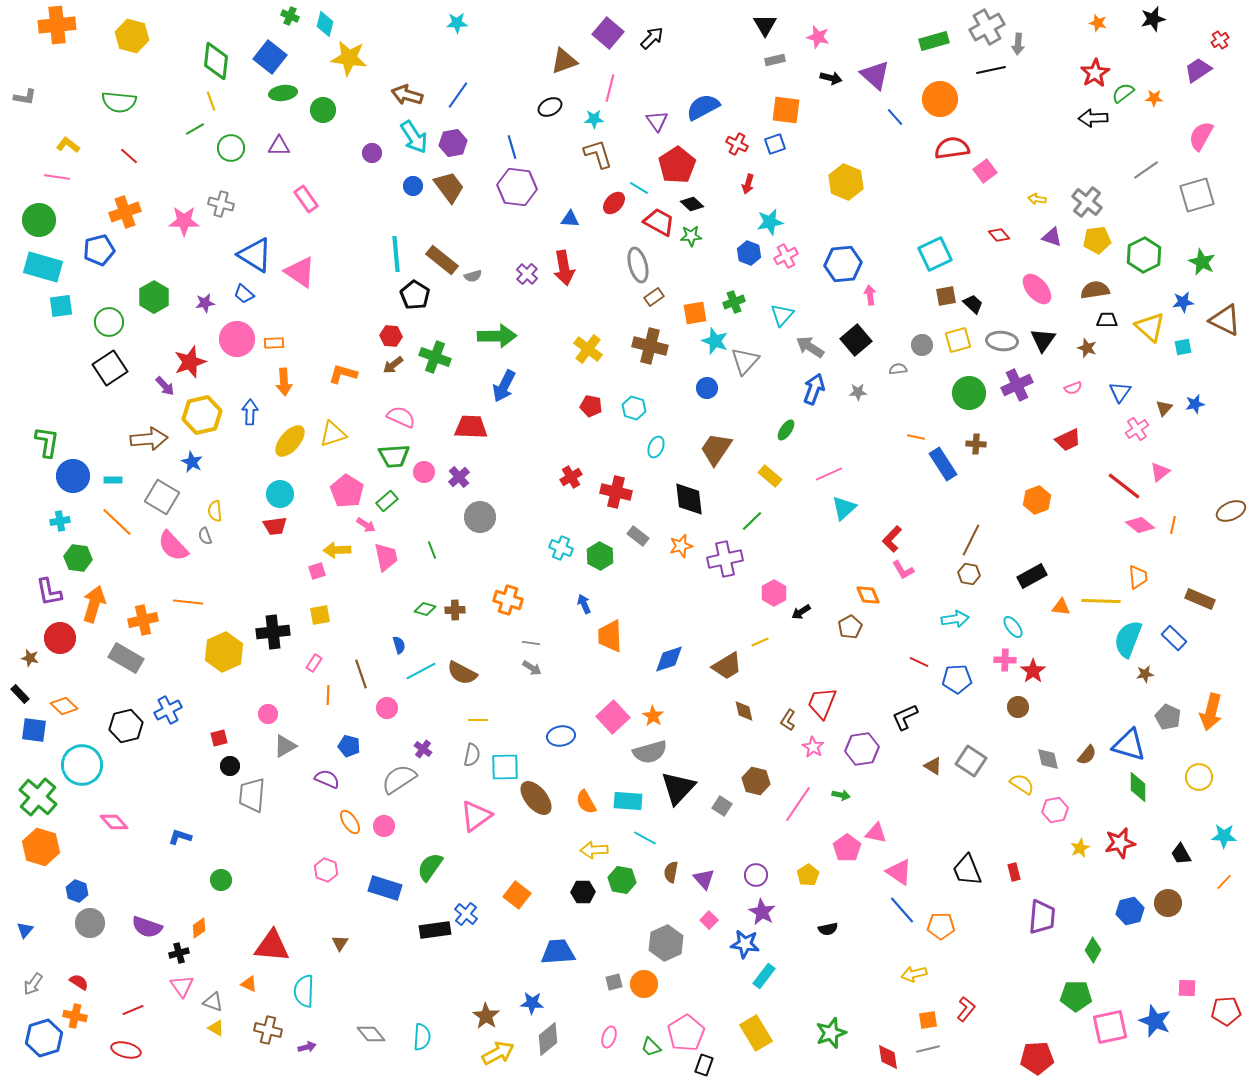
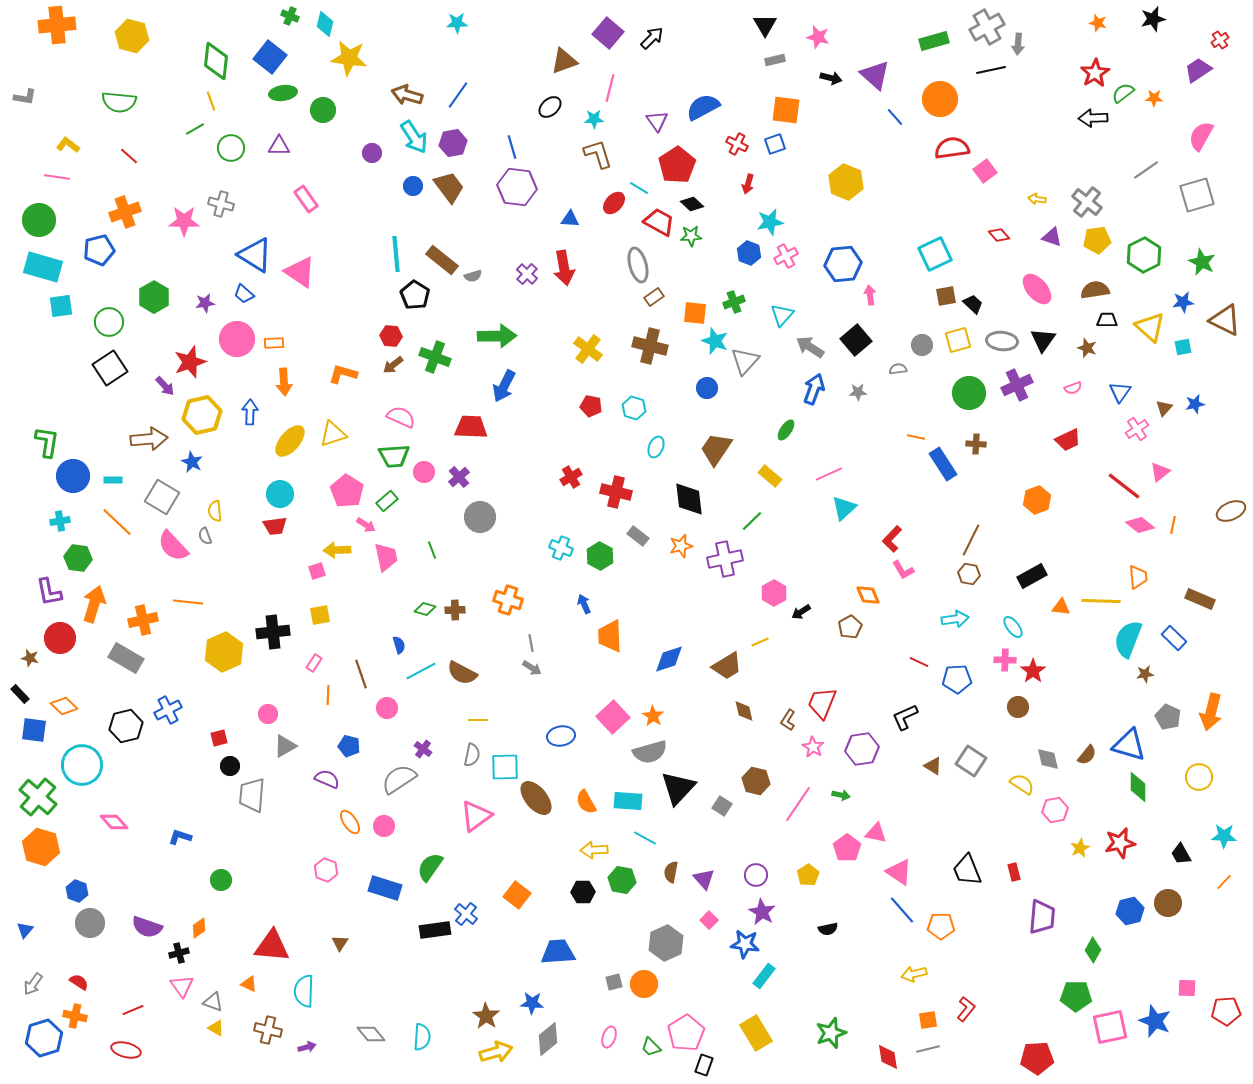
black ellipse at (550, 107): rotated 15 degrees counterclockwise
orange square at (695, 313): rotated 15 degrees clockwise
gray line at (531, 643): rotated 72 degrees clockwise
yellow arrow at (498, 1053): moved 2 px left, 1 px up; rotated 12 degrees clockwise
